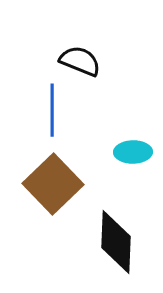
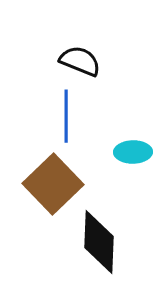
blue line: moved 14 px right, 6 px down
black diamond: moved 17 px left
